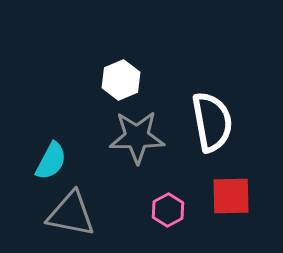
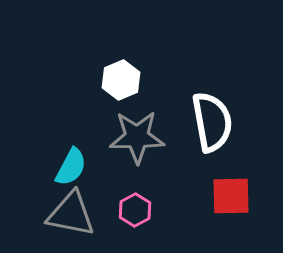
cyan semicircle: moved 20 px right, 6 px down
pink hexagon: moved 33 px left
